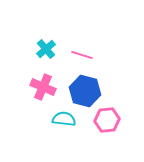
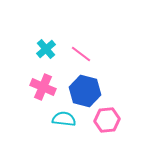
pink line: moved 1 px left, 1 px up; rotated 20 degrees clockwise
